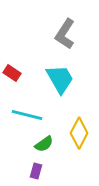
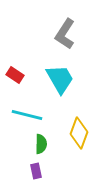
red rectangle: moved 3 px right, 2 px down
yellow diamond: rotated 8 degrees counterclockwise
green semicircle: moved 3 px left; rotated 54 degrees counterclockwise
purple rectangle: rotated 28 degrees counterclockwise
